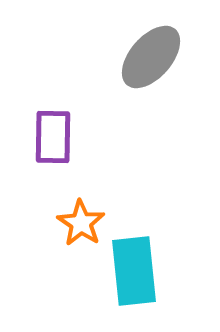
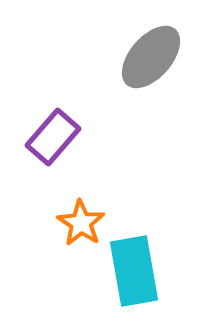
purple rectangle: rotated 40 degrees clockwise
cyan rectangle: rotated 4 degrees counterclockwise
